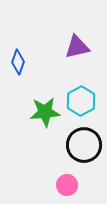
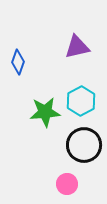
pink circle: moved 1 px up
